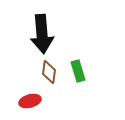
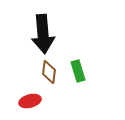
black arrow: moved 1 px right
